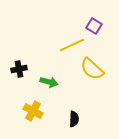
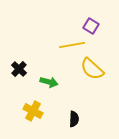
purple square: moved 3 px left
yellow line: rotated 15 degrees clockwise
black cross: rotated 35 degrees counterclockwise
